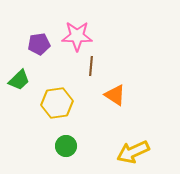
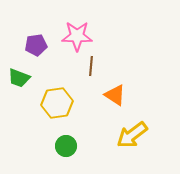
purple pentagon: moved 3 px left, 1 px down
green trapezoid: moved 2 px up; rotated 65 degrees clockwise
yellow arrow: moved 1 px left, 17 px up; rotated 12 degrees counterclockwise
